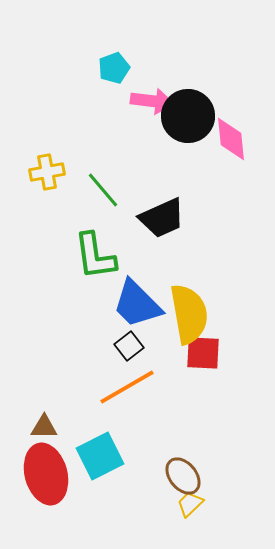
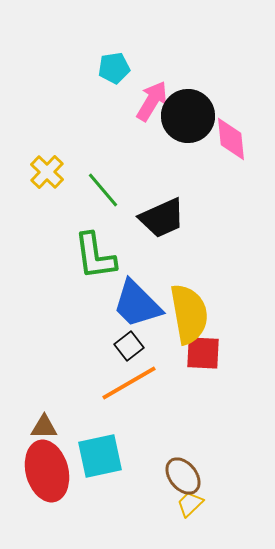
cyan pentagon: rotated 12 degrees clockwise
pink arrow: rotated 66 degrees counterclockwise
yellow cross: rotated 36 degrees counterclockwise
orange line: moved 2 px right, 4 px up
cyan square: rotated 15 degrees clockwise
red ellipse: moved 1 px right, 3 px up
